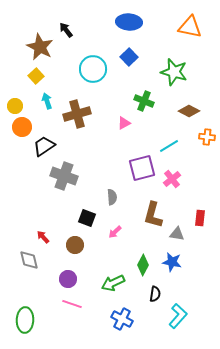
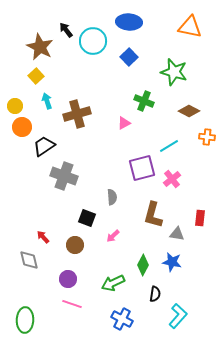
cyan circle: moved 28 px up
pink arrow: moved 2 px left, 4 px down
